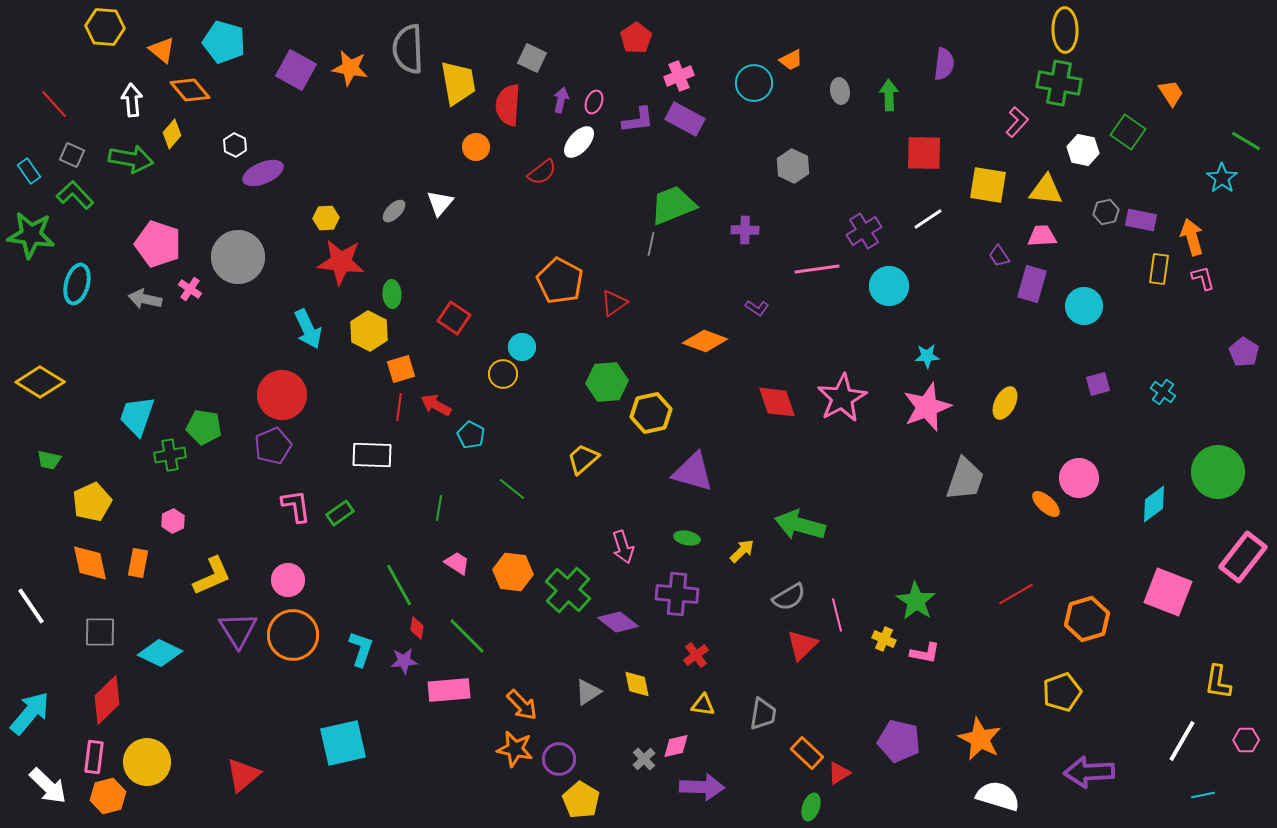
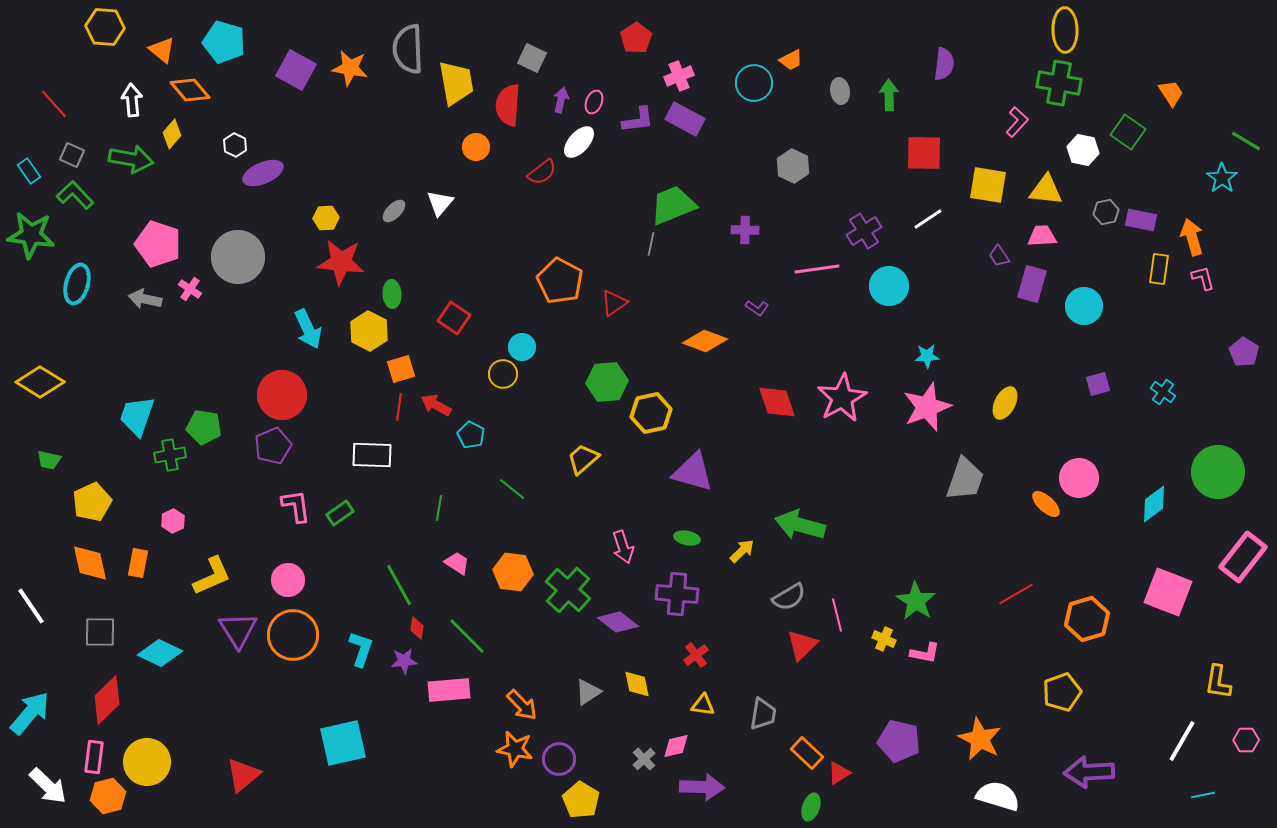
yellow trapezoid at (458, 83): moved 2 px left
